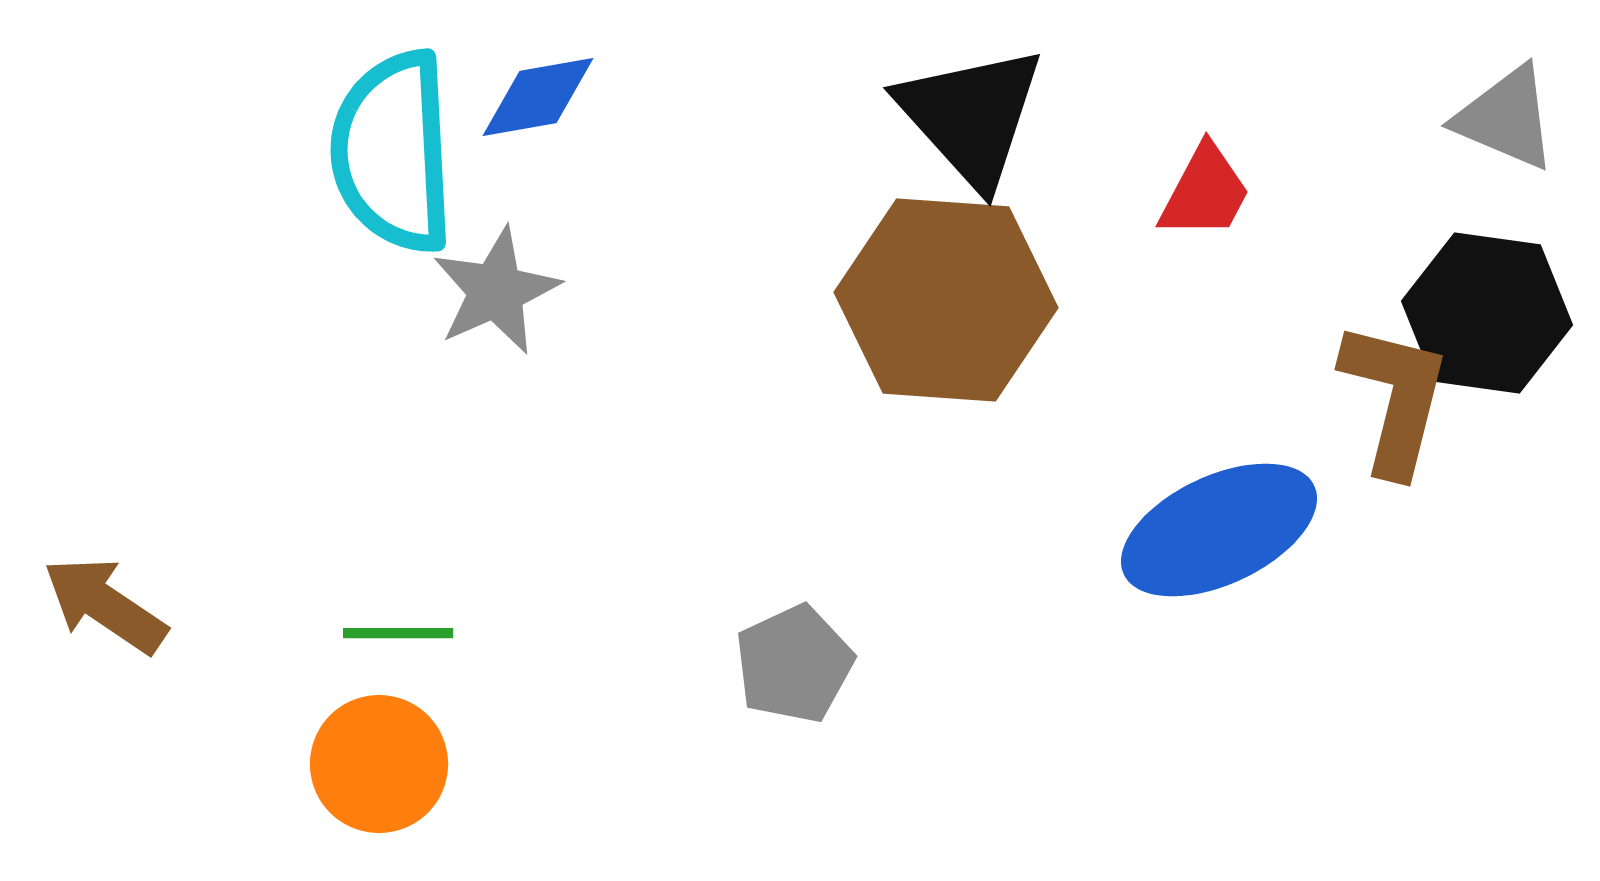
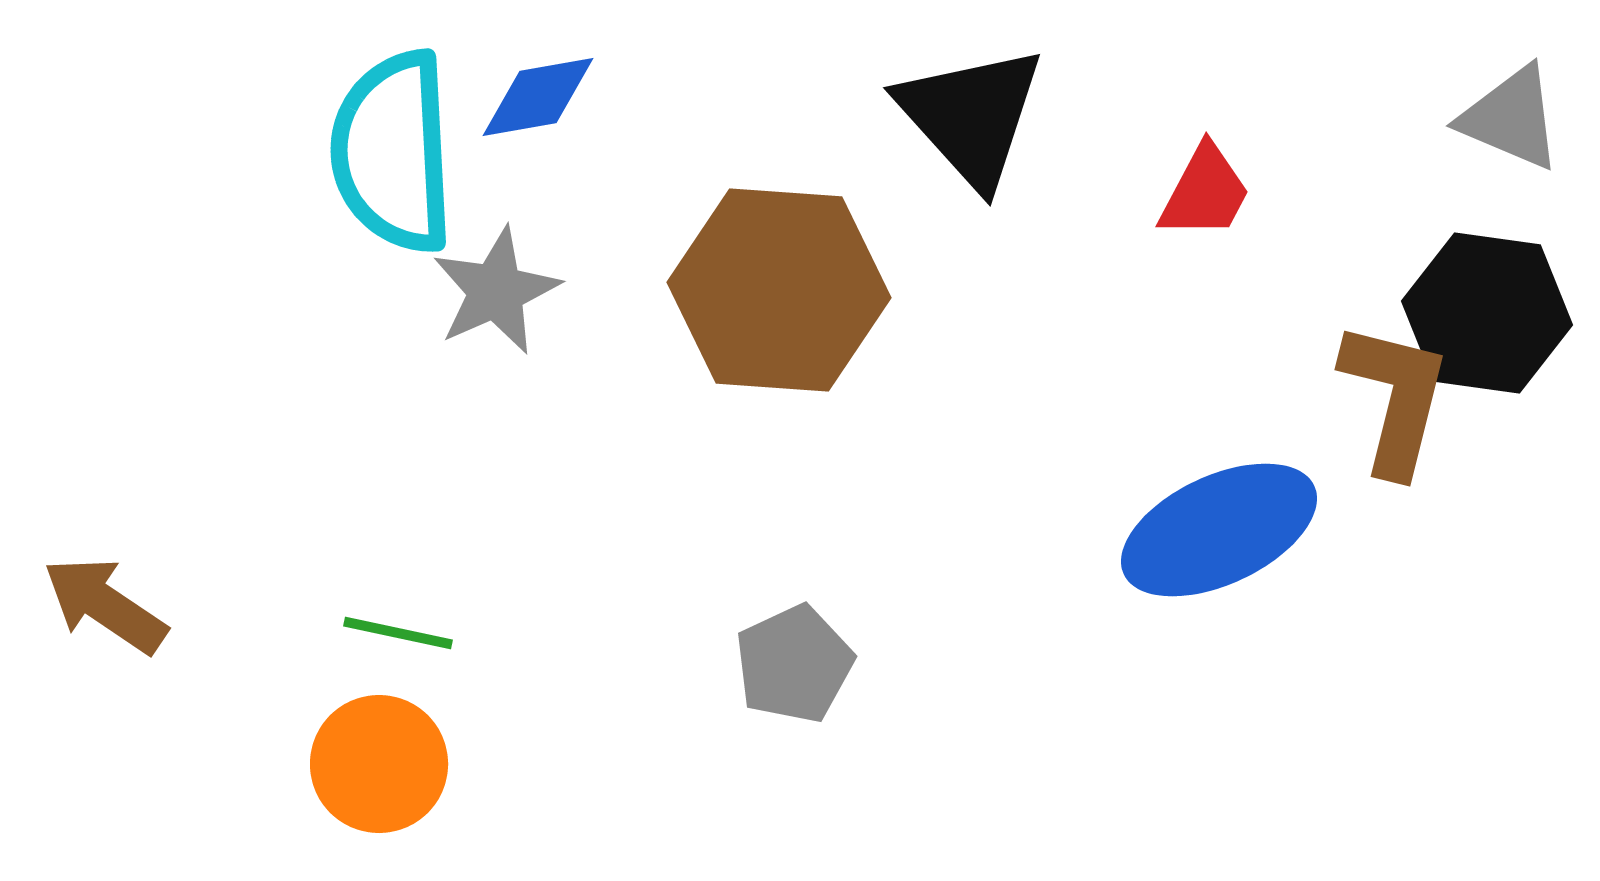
gray triangle: moved 5 px right
brown hexagon: moved 167 px left, 10 px up
green line: rotated 12 degrees clockwise
